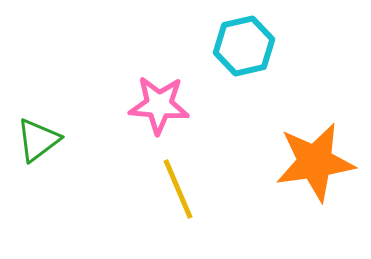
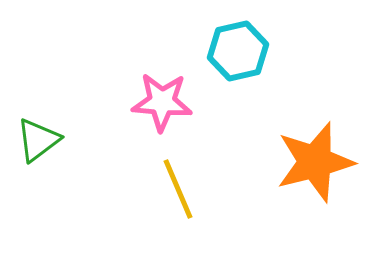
cyan hexagon: moved 6 px left, 5 px down
pink star: moved 3 px right, 3 px up
orange star: rotated 6 degrees counterclockwise
